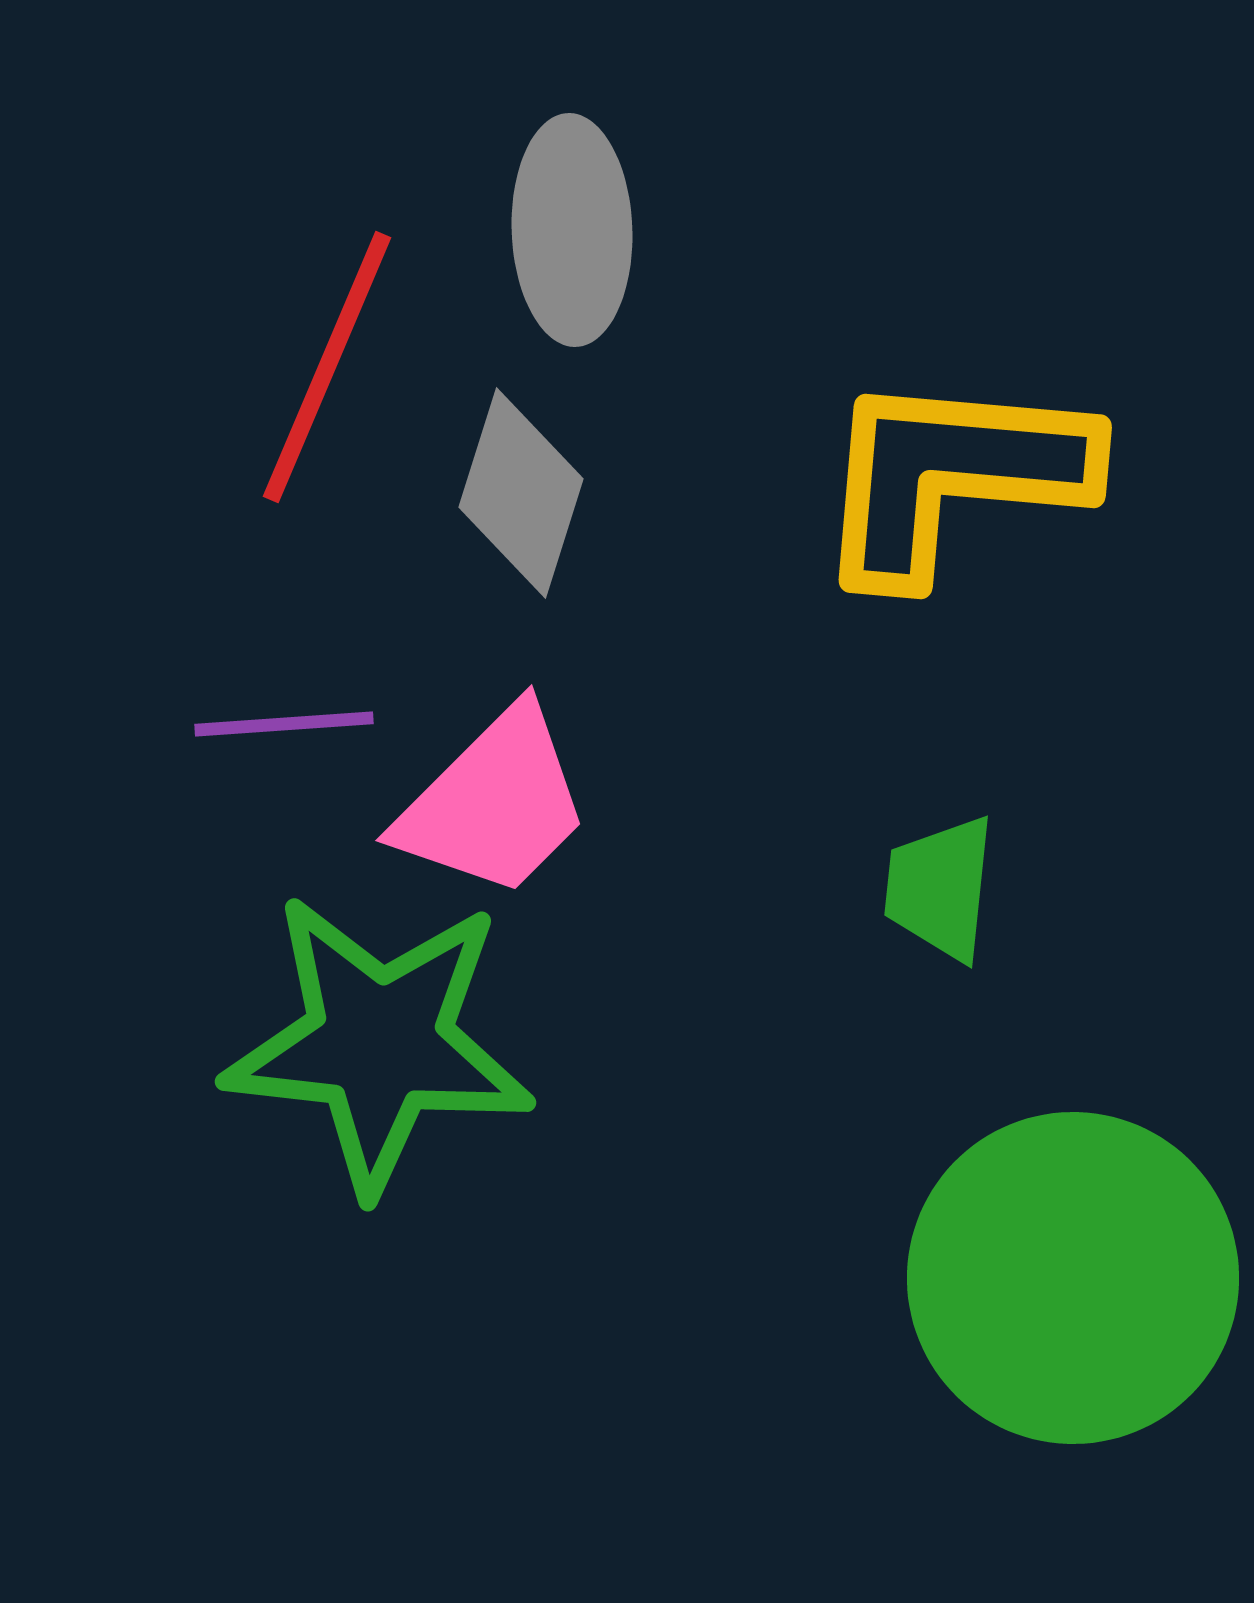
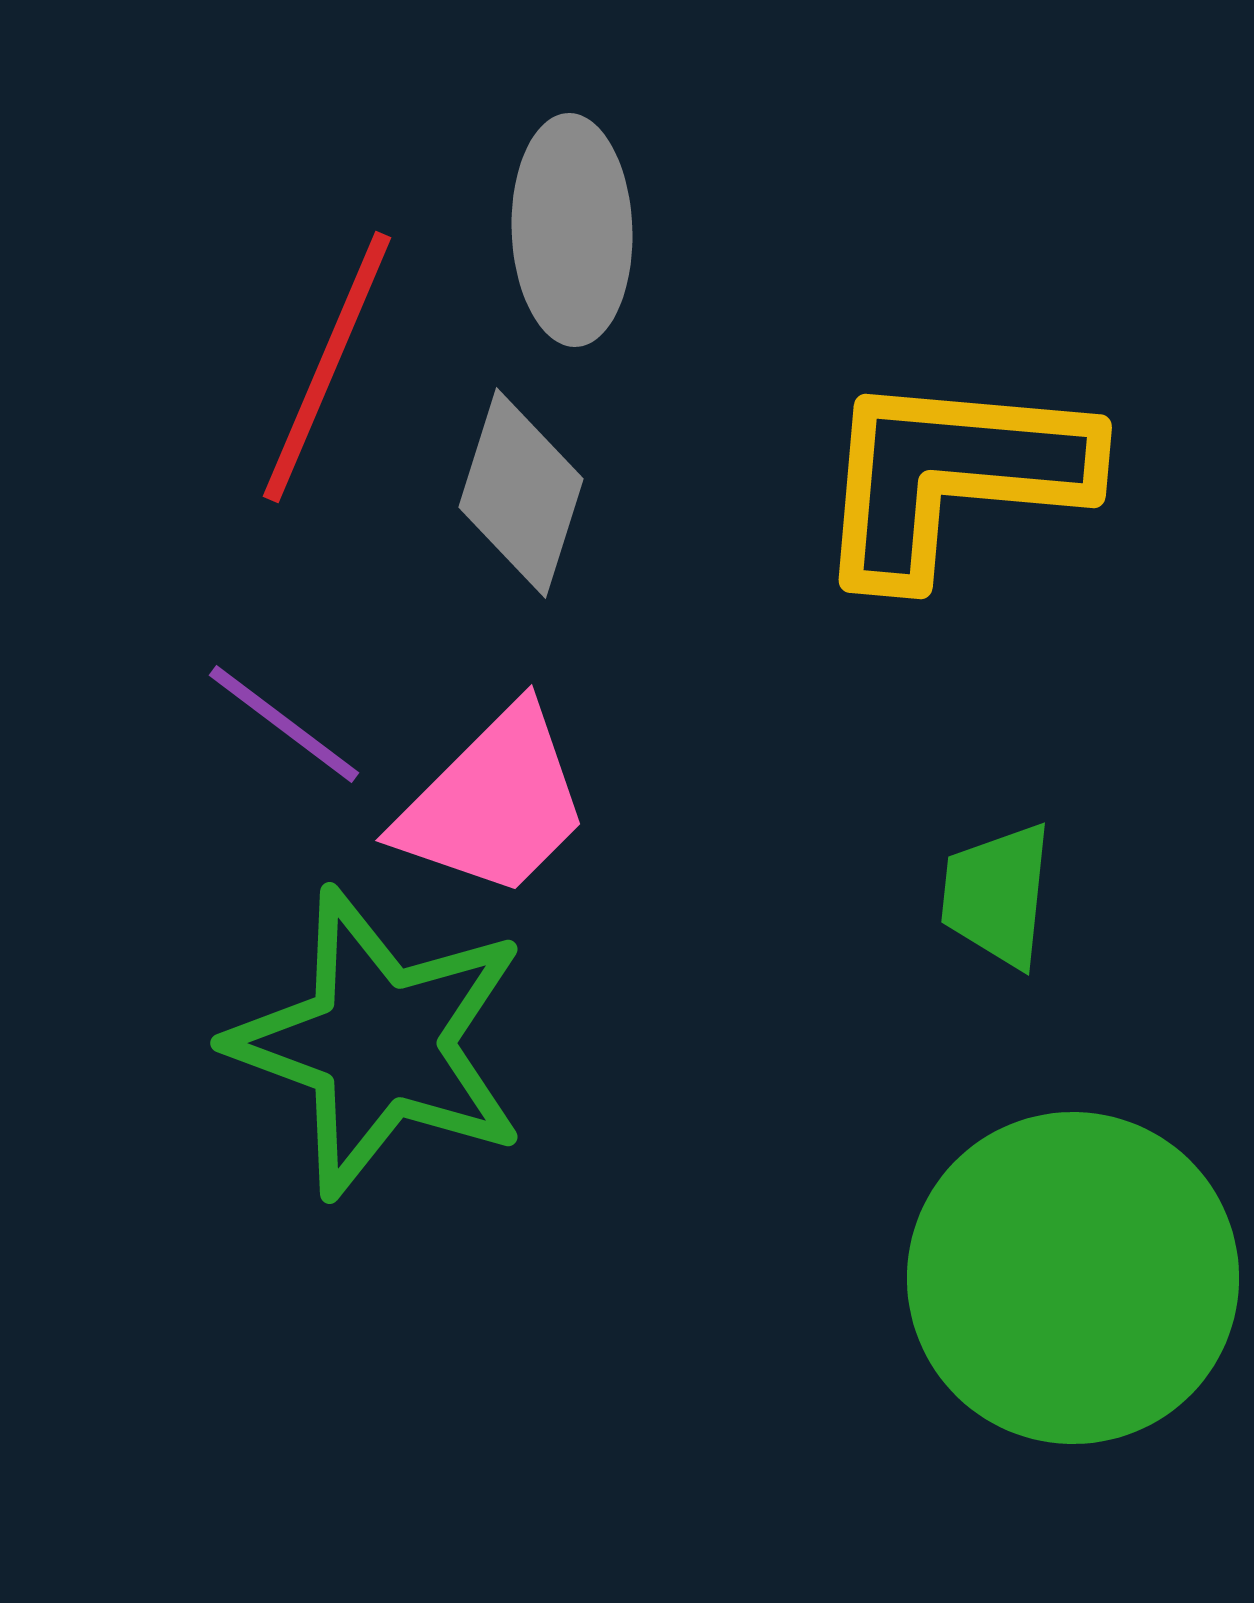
purple line: rotated 41 degrees clockwise
green trapezoid: moved 57 px right, 7 px down
green star: rotated 14 degrees clockwise
